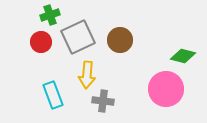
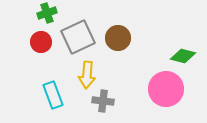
green cross: moved 3 px left, 2 px up
brown circle: moved 2 px left, 2 px up
